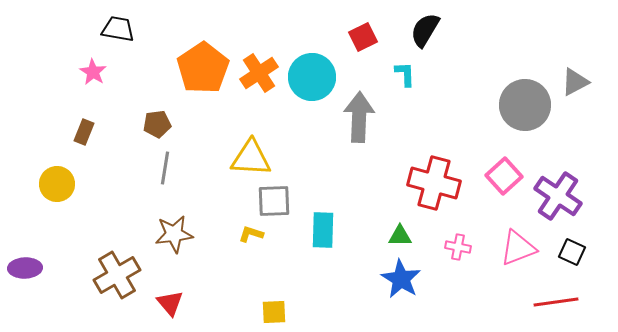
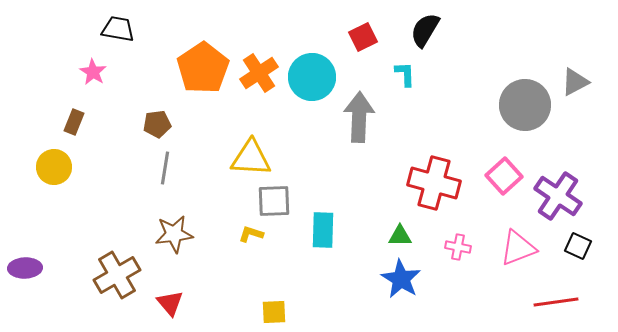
brown rectangle: moved 10 px left, 10 px up
yellow circle: moved 3 px left, 17 px up
black square: moved 6 px right, 6 px up
